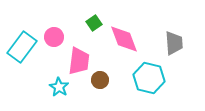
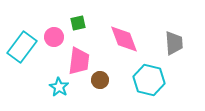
green square: moved 16 px left; rotated 21 degrees clockwise
cyan hexagon: moved 2 px down
